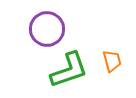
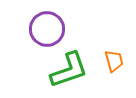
orange trapezoid: moved 2 px right
